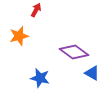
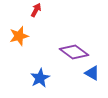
blue star: rotated 30 degrees clockwise
